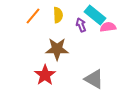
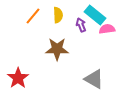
pink semicircle: moved 1 px left, 2 px down
red star: moved 27 px left, 3 px down
